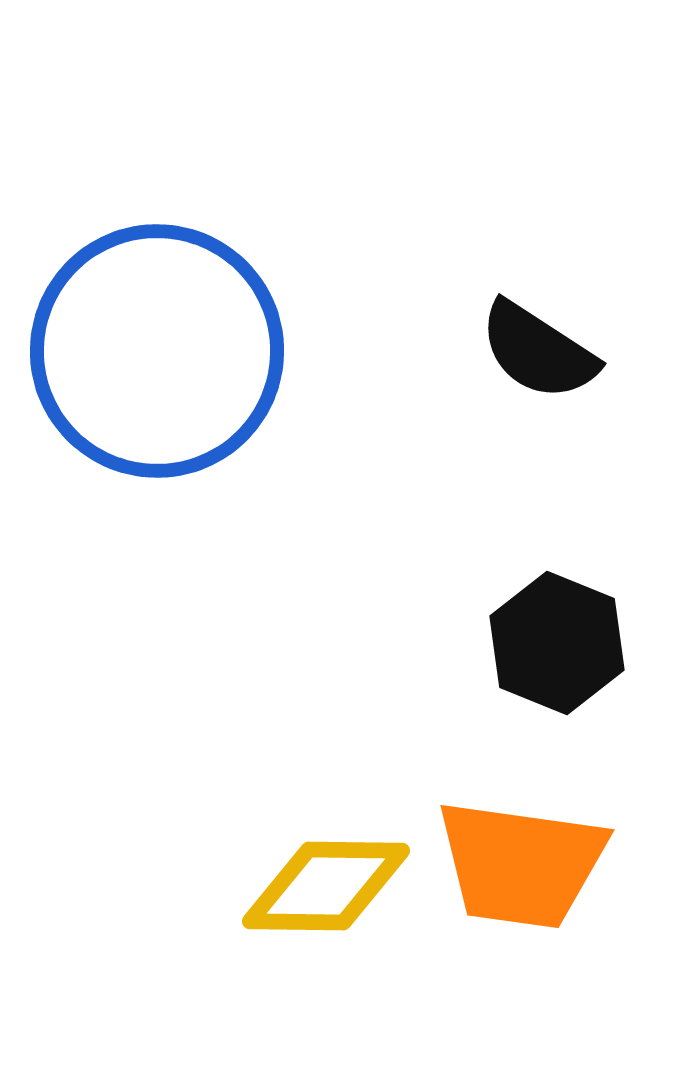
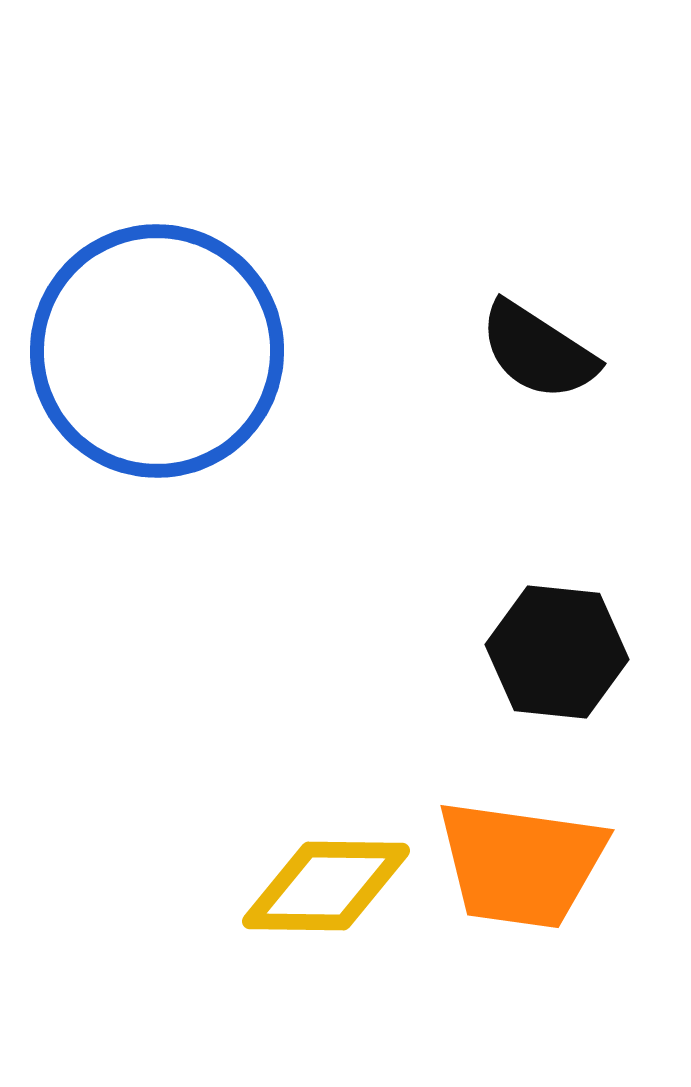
black hexagon: moved 9 px down; rotated 16 degrees counterclockwise
